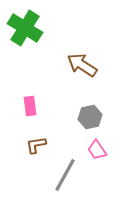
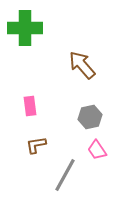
green cross: rotated 32 degrees counterclockwise
brown arrow: rotated 16 degrees clockwise
